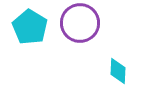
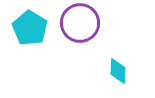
cyan pentagon: moved 1 px down
